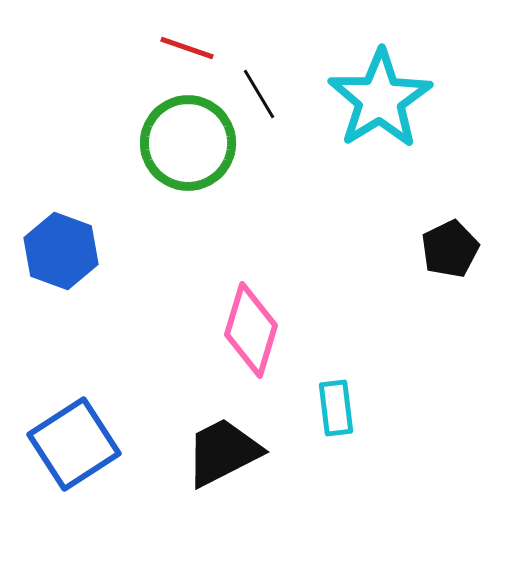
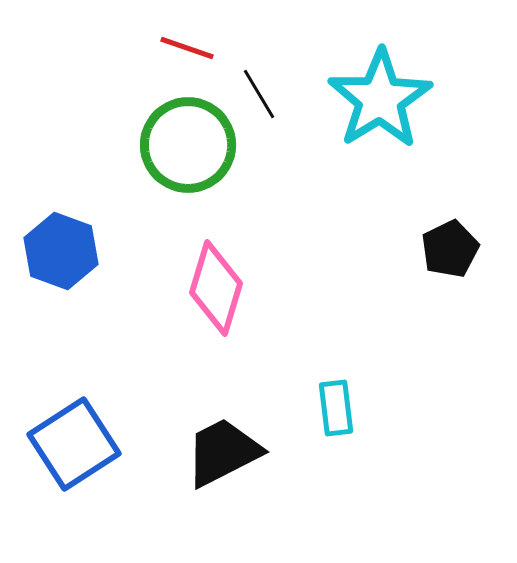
green circle: moved 2 px down
pink diamond: moved 35 px left, 42 px up
